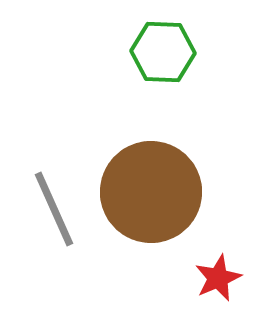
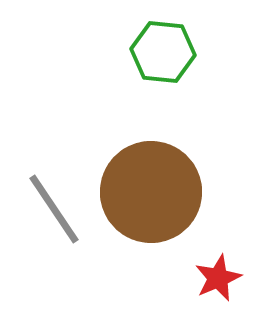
green hexagon: rotated 4 degrees clockwise
gray line: rotated 10 degrees counterclockwise
